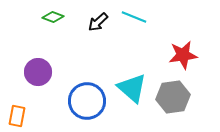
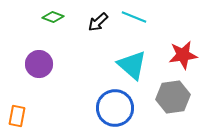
purple circle: moved 1 px right, 8 px up
cyan triangle: moved 23 px up
blue circle: moved 28 px right, 7 px down
